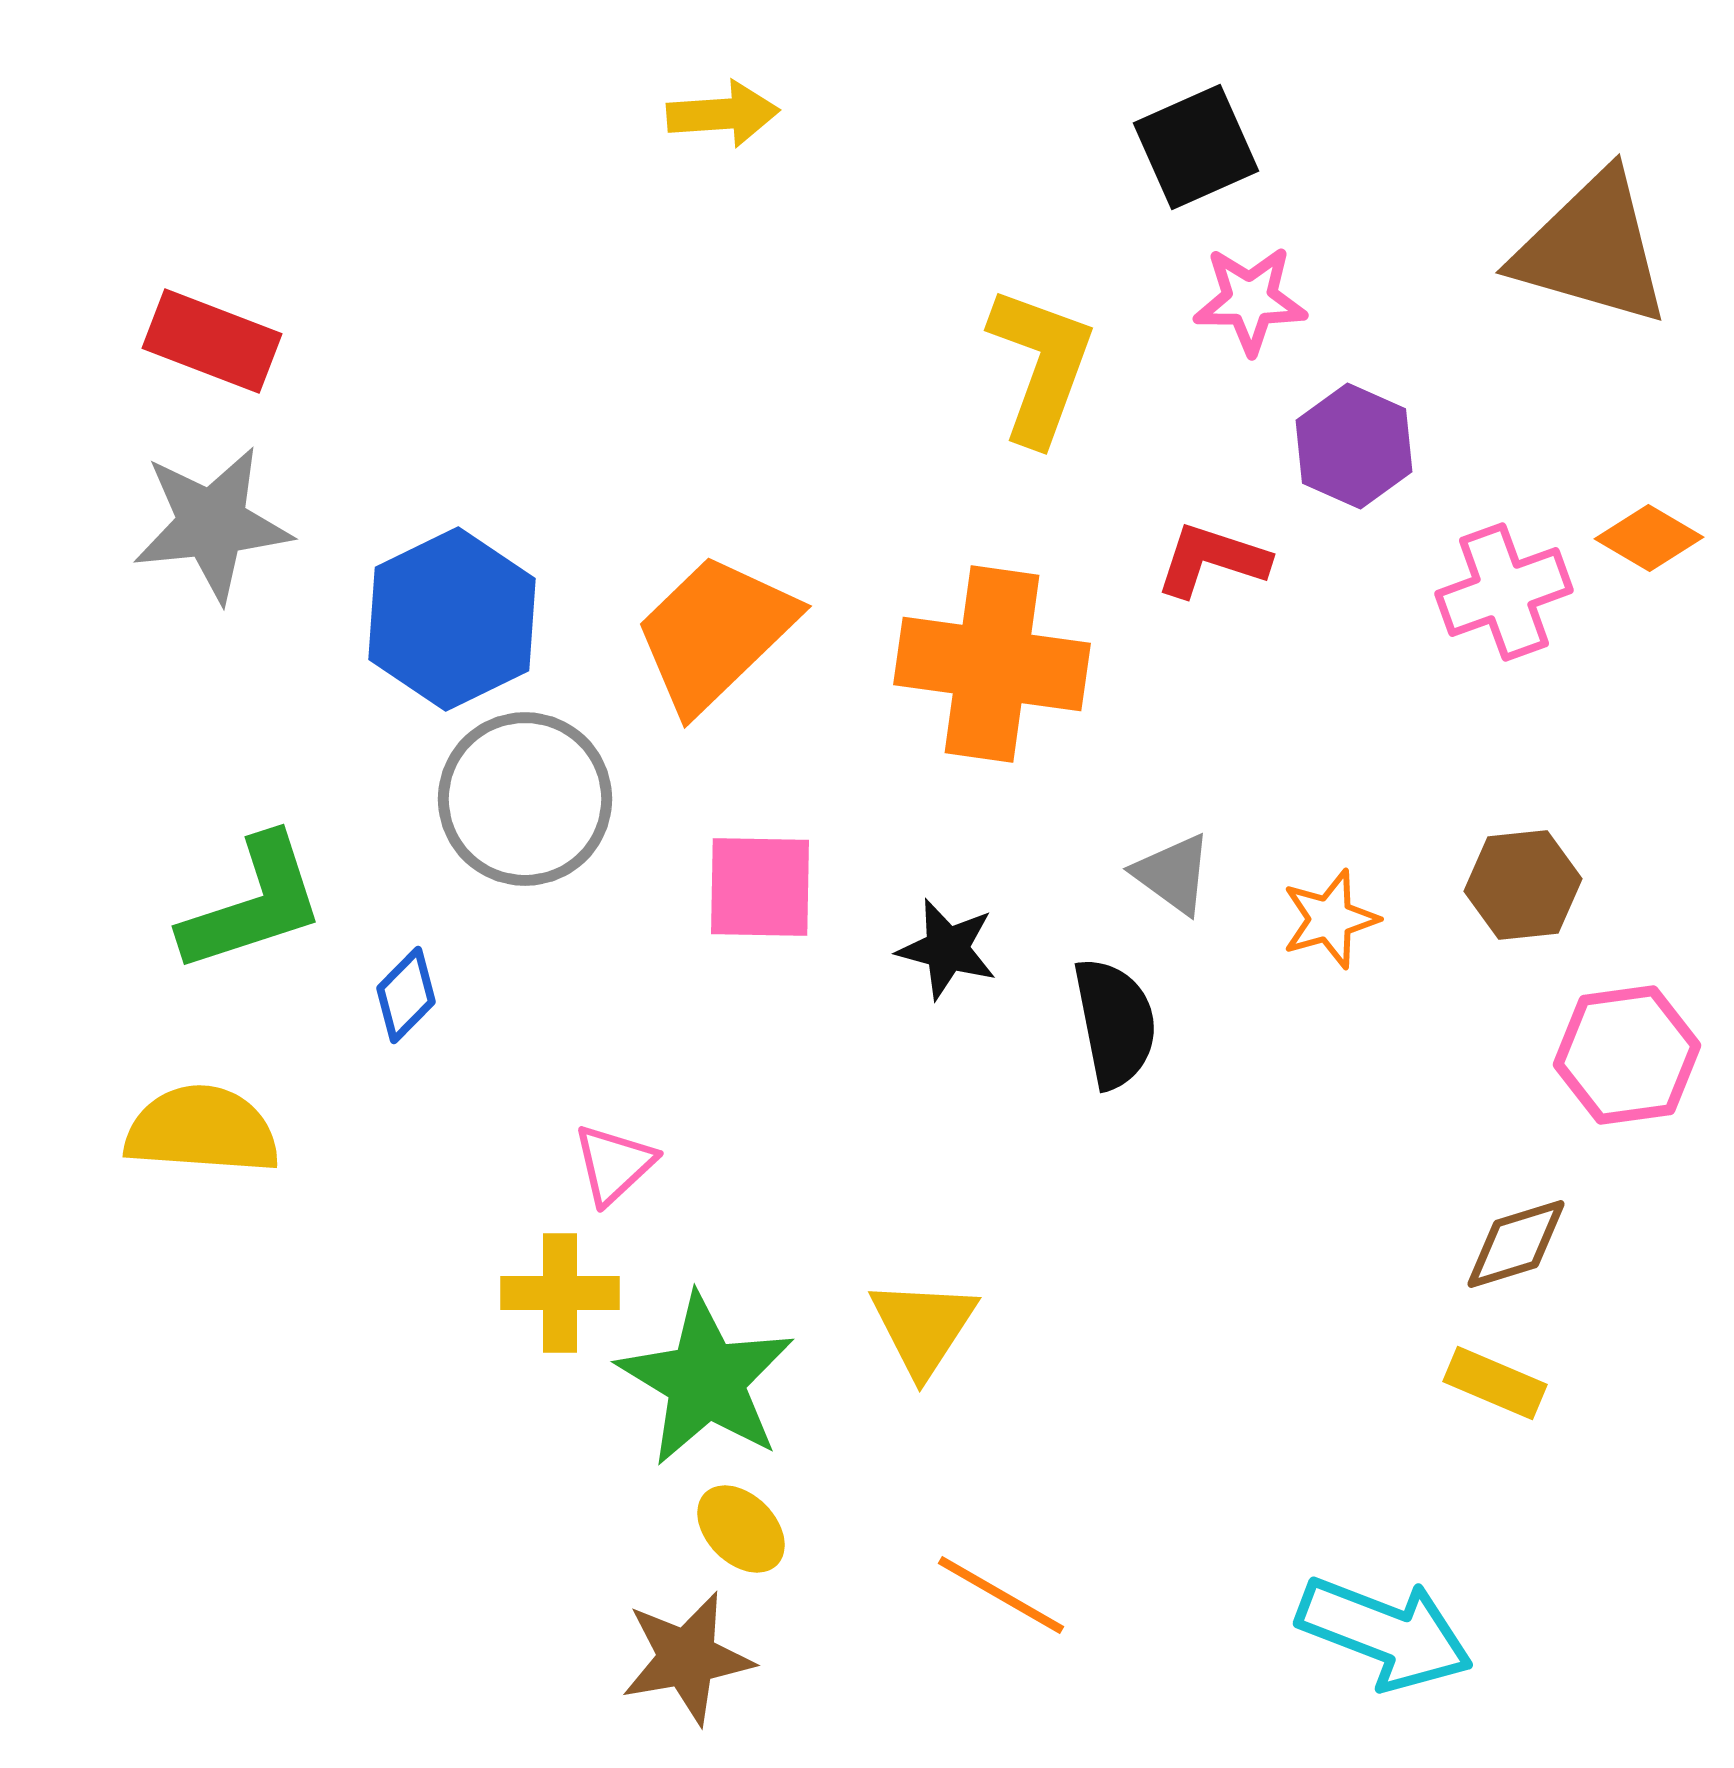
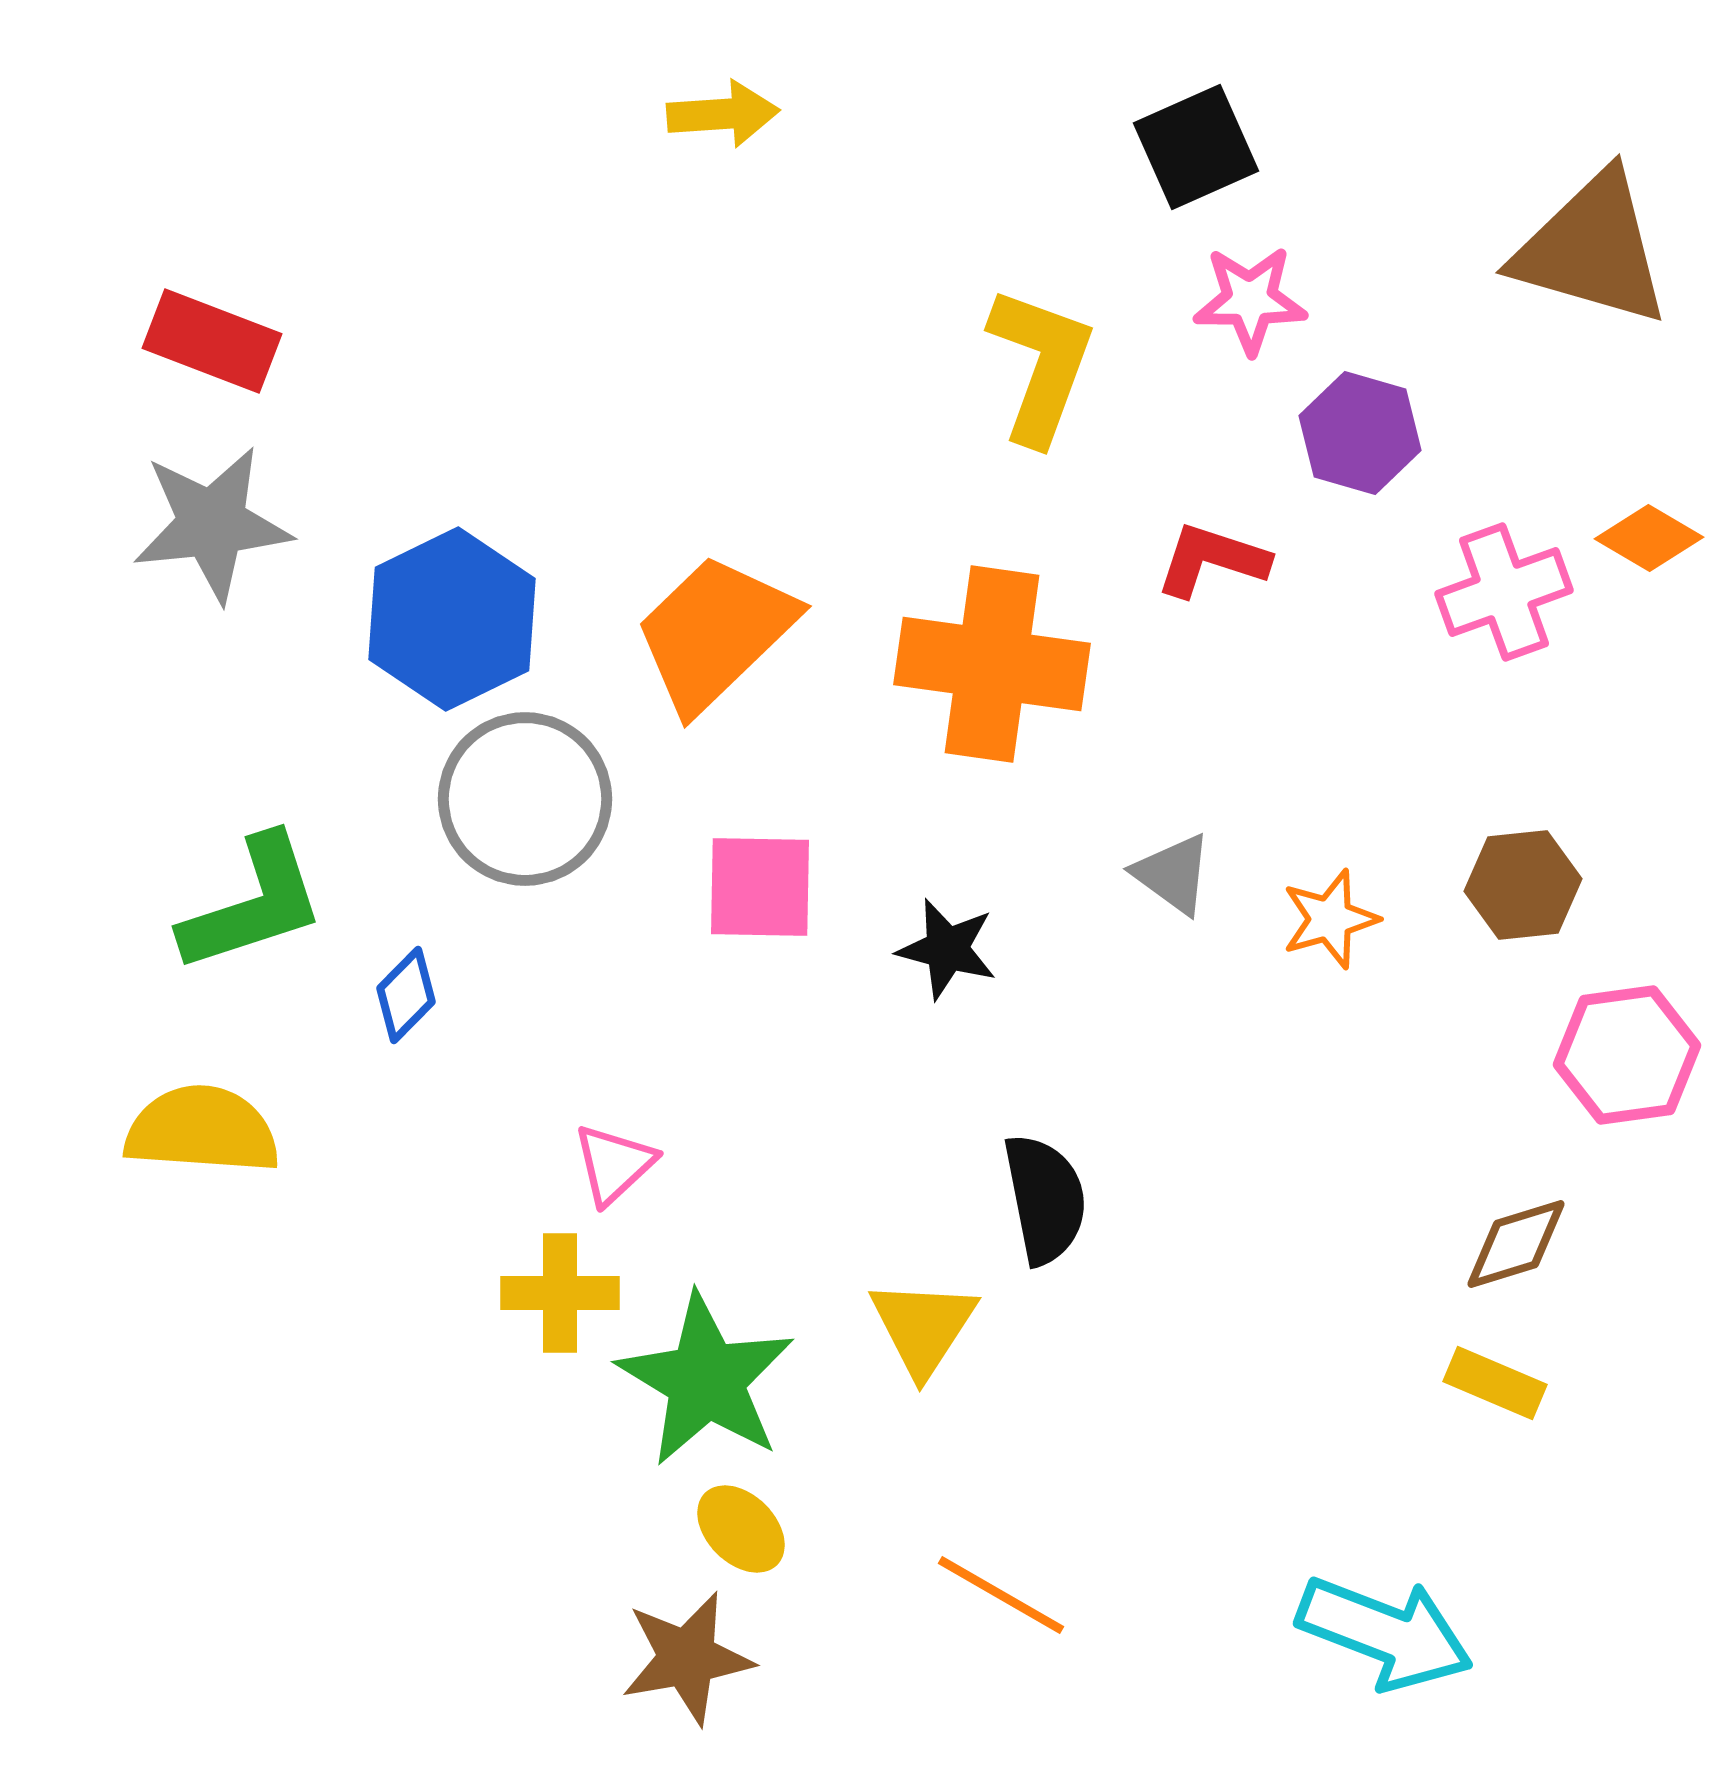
purple hexagon: moved 6 px right, 13 px up; rotated 8 degrees counterclockwise
black semicircle: moved 70 px left, 176 px down
